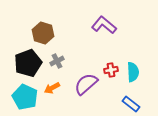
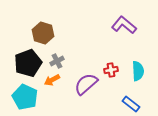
purple L-shape: moved 20 px right
cyan semicircle: moved 5 px right, 1 px up
orange arrow: moved 8 px up
